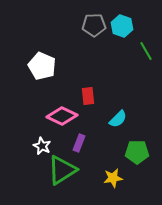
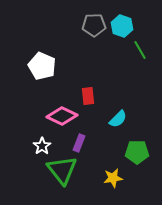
green line: moved 6 px left, 1 px up
white star: rotated 12 degrees clockwise
green triangle: rotated 36 degrees counterclockwise
